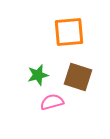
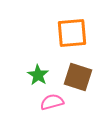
orange square: moved 3 px right, 1 px down
green star: rotated 25 degrees counterclockwise
